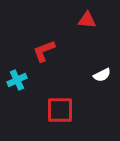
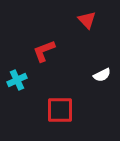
red triangle: rotated 42 degrees clockwise
